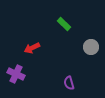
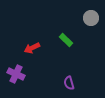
green rectangle: moved 2 px right, 16 px down
gray circle: moved 29 px up
